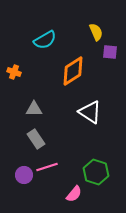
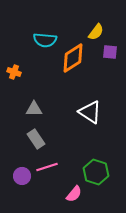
yellow semicircle: rotated 60 degrees clockwise
cyan semicircle: rotated 35 degrees clockwise
orange diamond: moved 13 px up
purple circle: moved 2 px left, 1 px down
